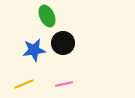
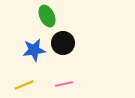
yellow line: moved 1 px down
